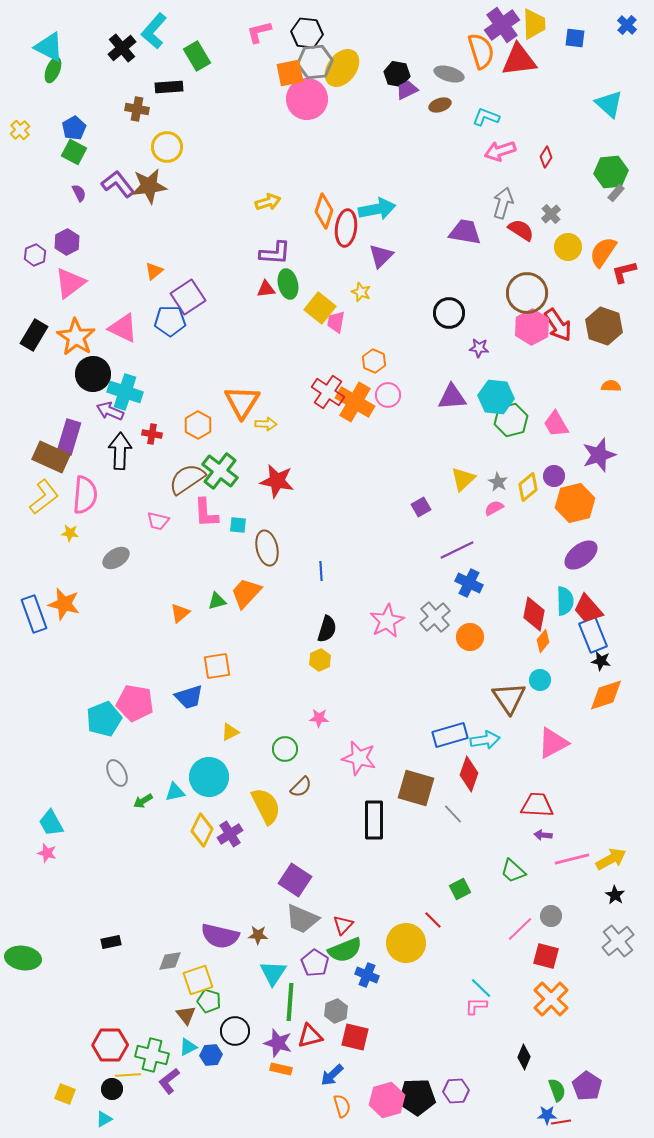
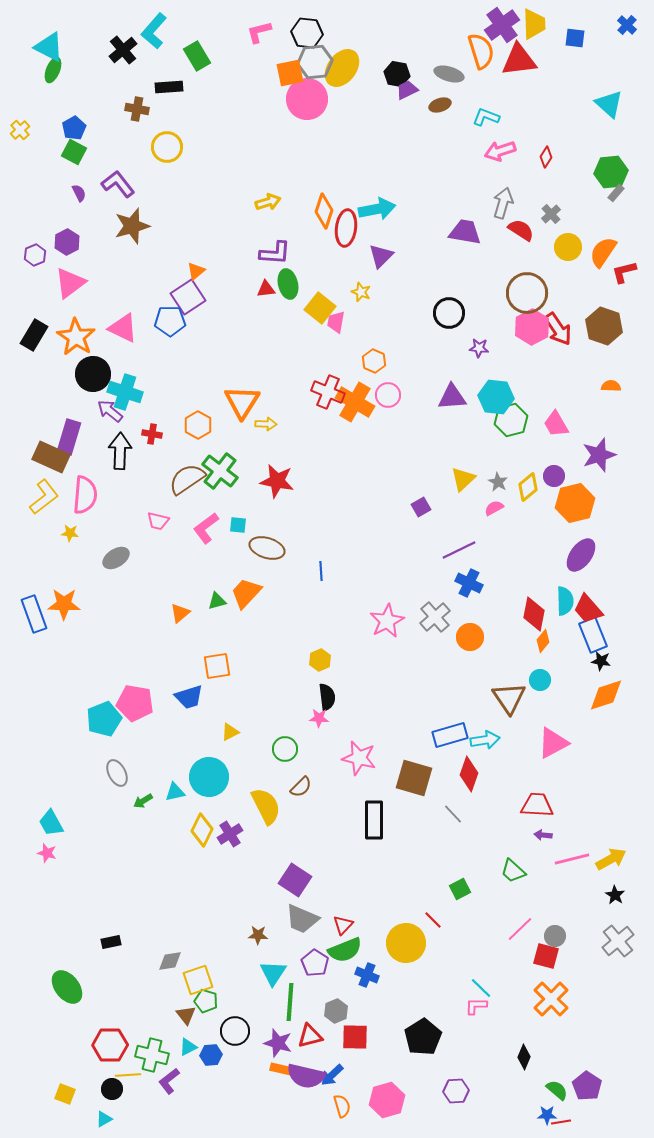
black cross at (122, 48): moved 1 px right, 2 px down
brown star at (149, 186): moved 17 px left, 40 px down; rotated 9 degrees counterclockwise
orange triangle at (154, 271): moved 42 px right
red arrow at (558, 325): moved 4 px down
red cross at (328, 392): rotated 12 degrees counterclockwise
purple arrow at (110, 411): rotated 16 degrees clockwise
pink L-shape at (206, 513): moved 15 px down; rotated 56 degrees clockwise
brown ellipse at (267, 548): rotated 60 degrees counterclockwise
purple line at (457, 550): moved 2 px right
purple ellipse at (581, 555): rotated 16 degrees counterclockwise
orange star at (64, 604): rotated 12 degrees counterclockwise
black semicircle at (327, 629): moved 68 px down; rotated 24 degrees counterclockwise
brown square at (416, 788): moved 2 px left, 10 px up
gray circle at (551, 916): moved 4 px right, 20 px down
purple semicircle at (220, 936): moved 86 px right, 140 px down
green ellipse at (23, 958): moved 44 px right, 29 px down; rotated 44 degrees clockwise
green pentagon at (209, 1001): moved 3 px left
red square at (355, 1037): rotated 12 degrees counterclockwise
green semicircle at (557, 1090): rotated 30 degrees counterclockwise
black pentagon at (417, 1097): moved 6 px right, 60 px up; rotated 30 degrees counterclockwise
